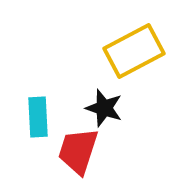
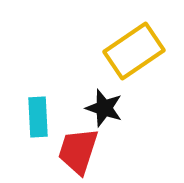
yellow rectangle: rotated 6 degrees counterclockwise
